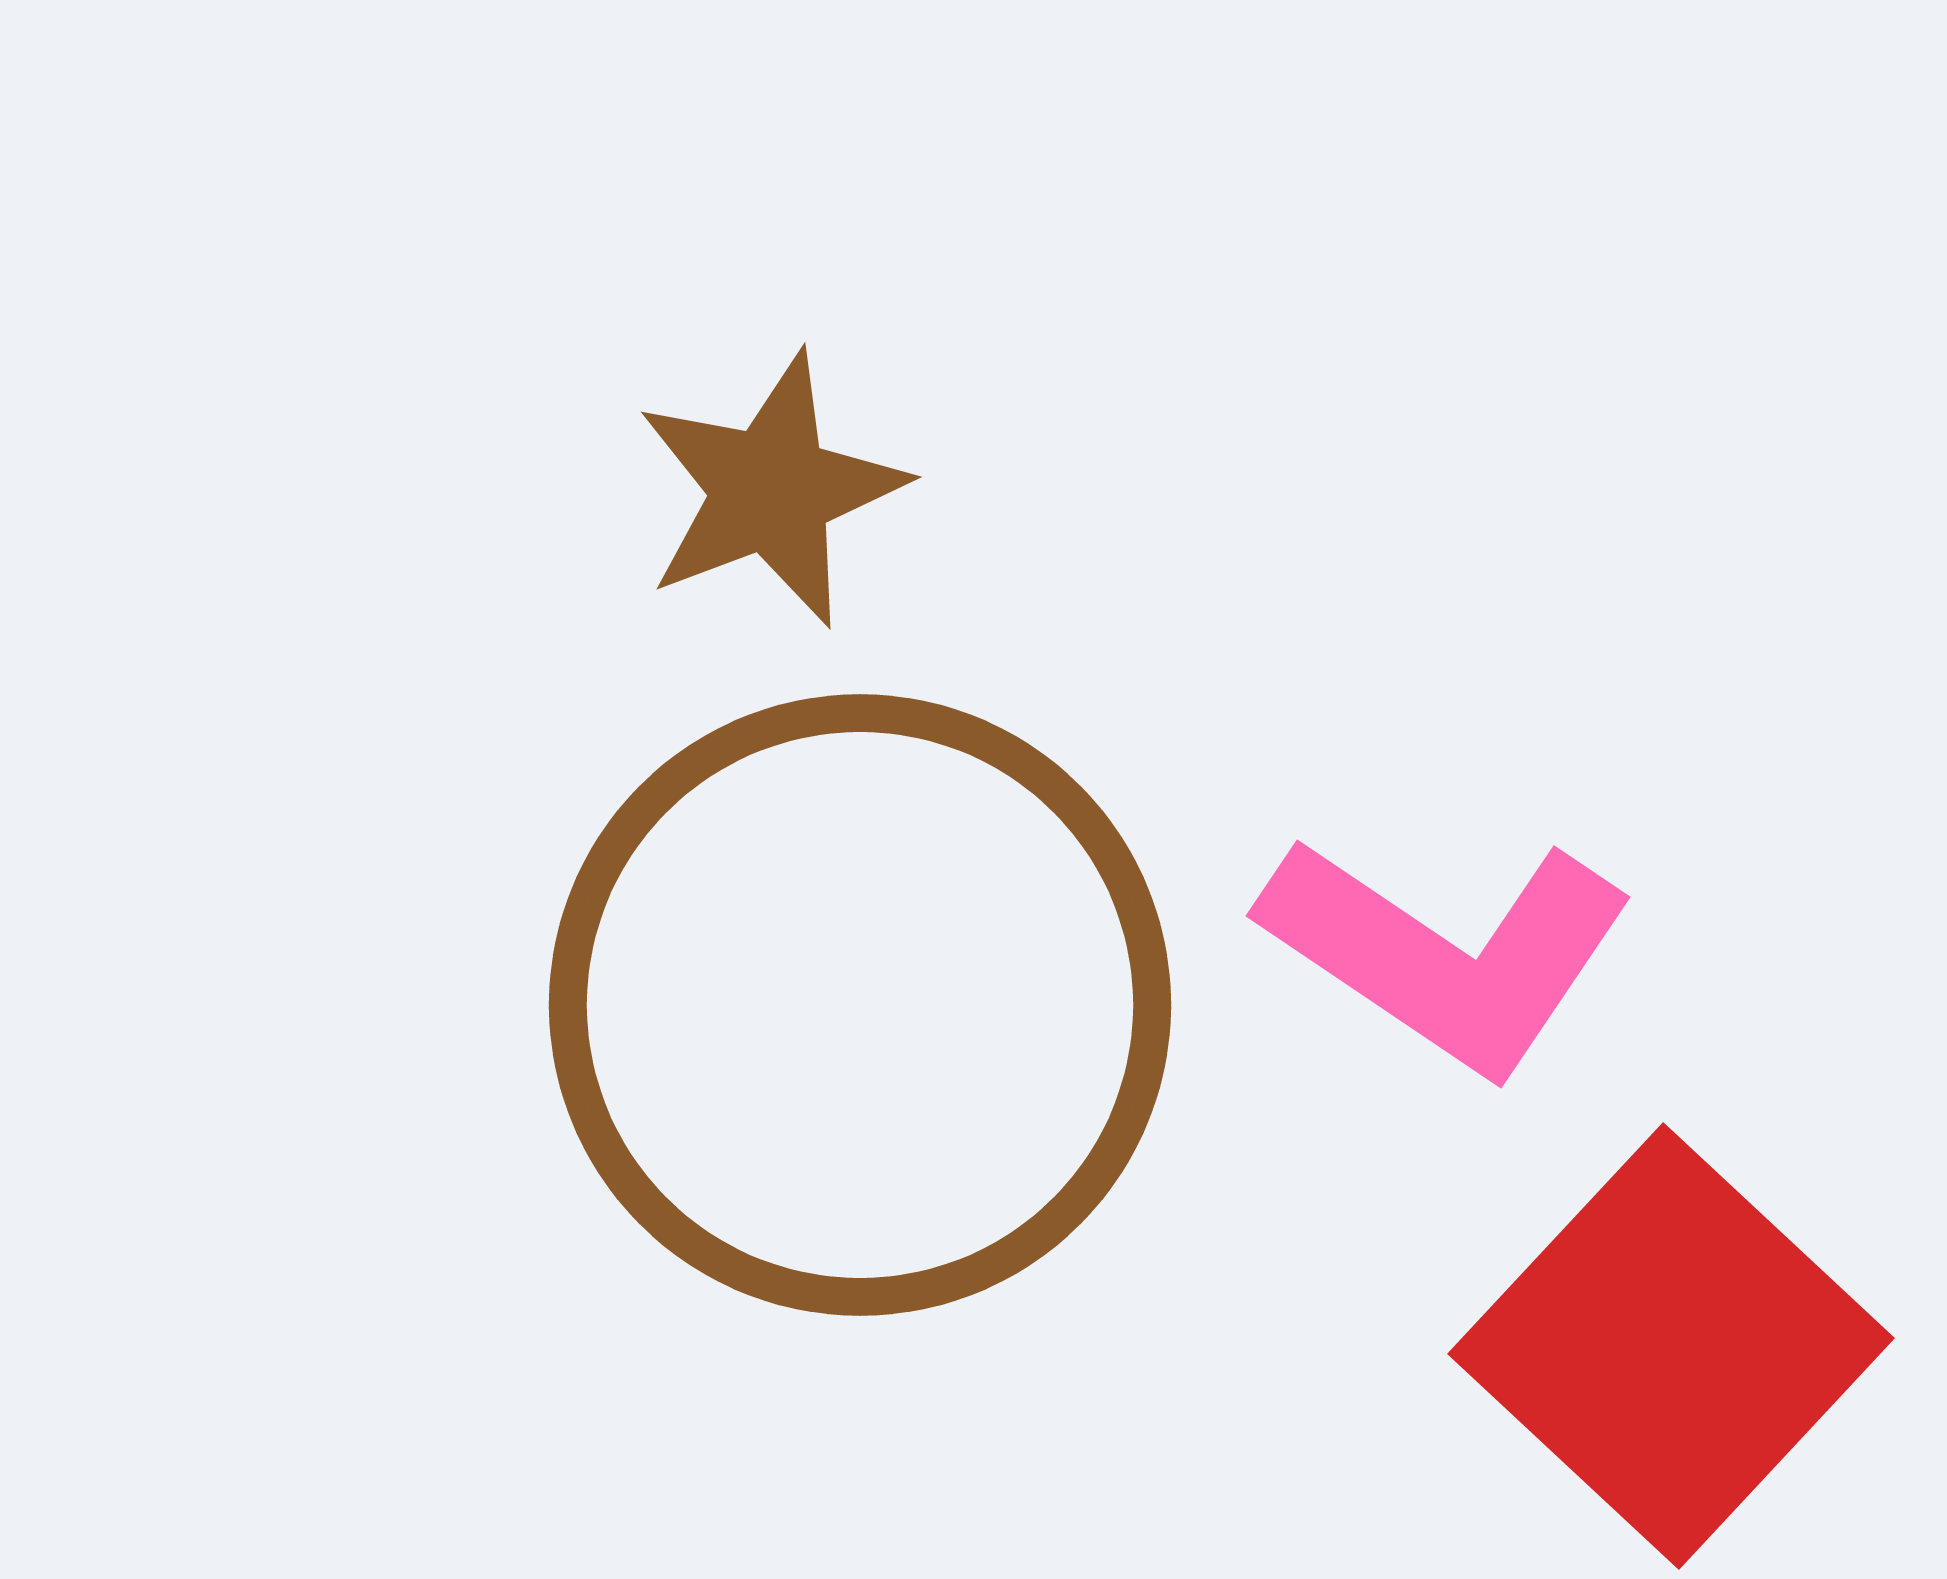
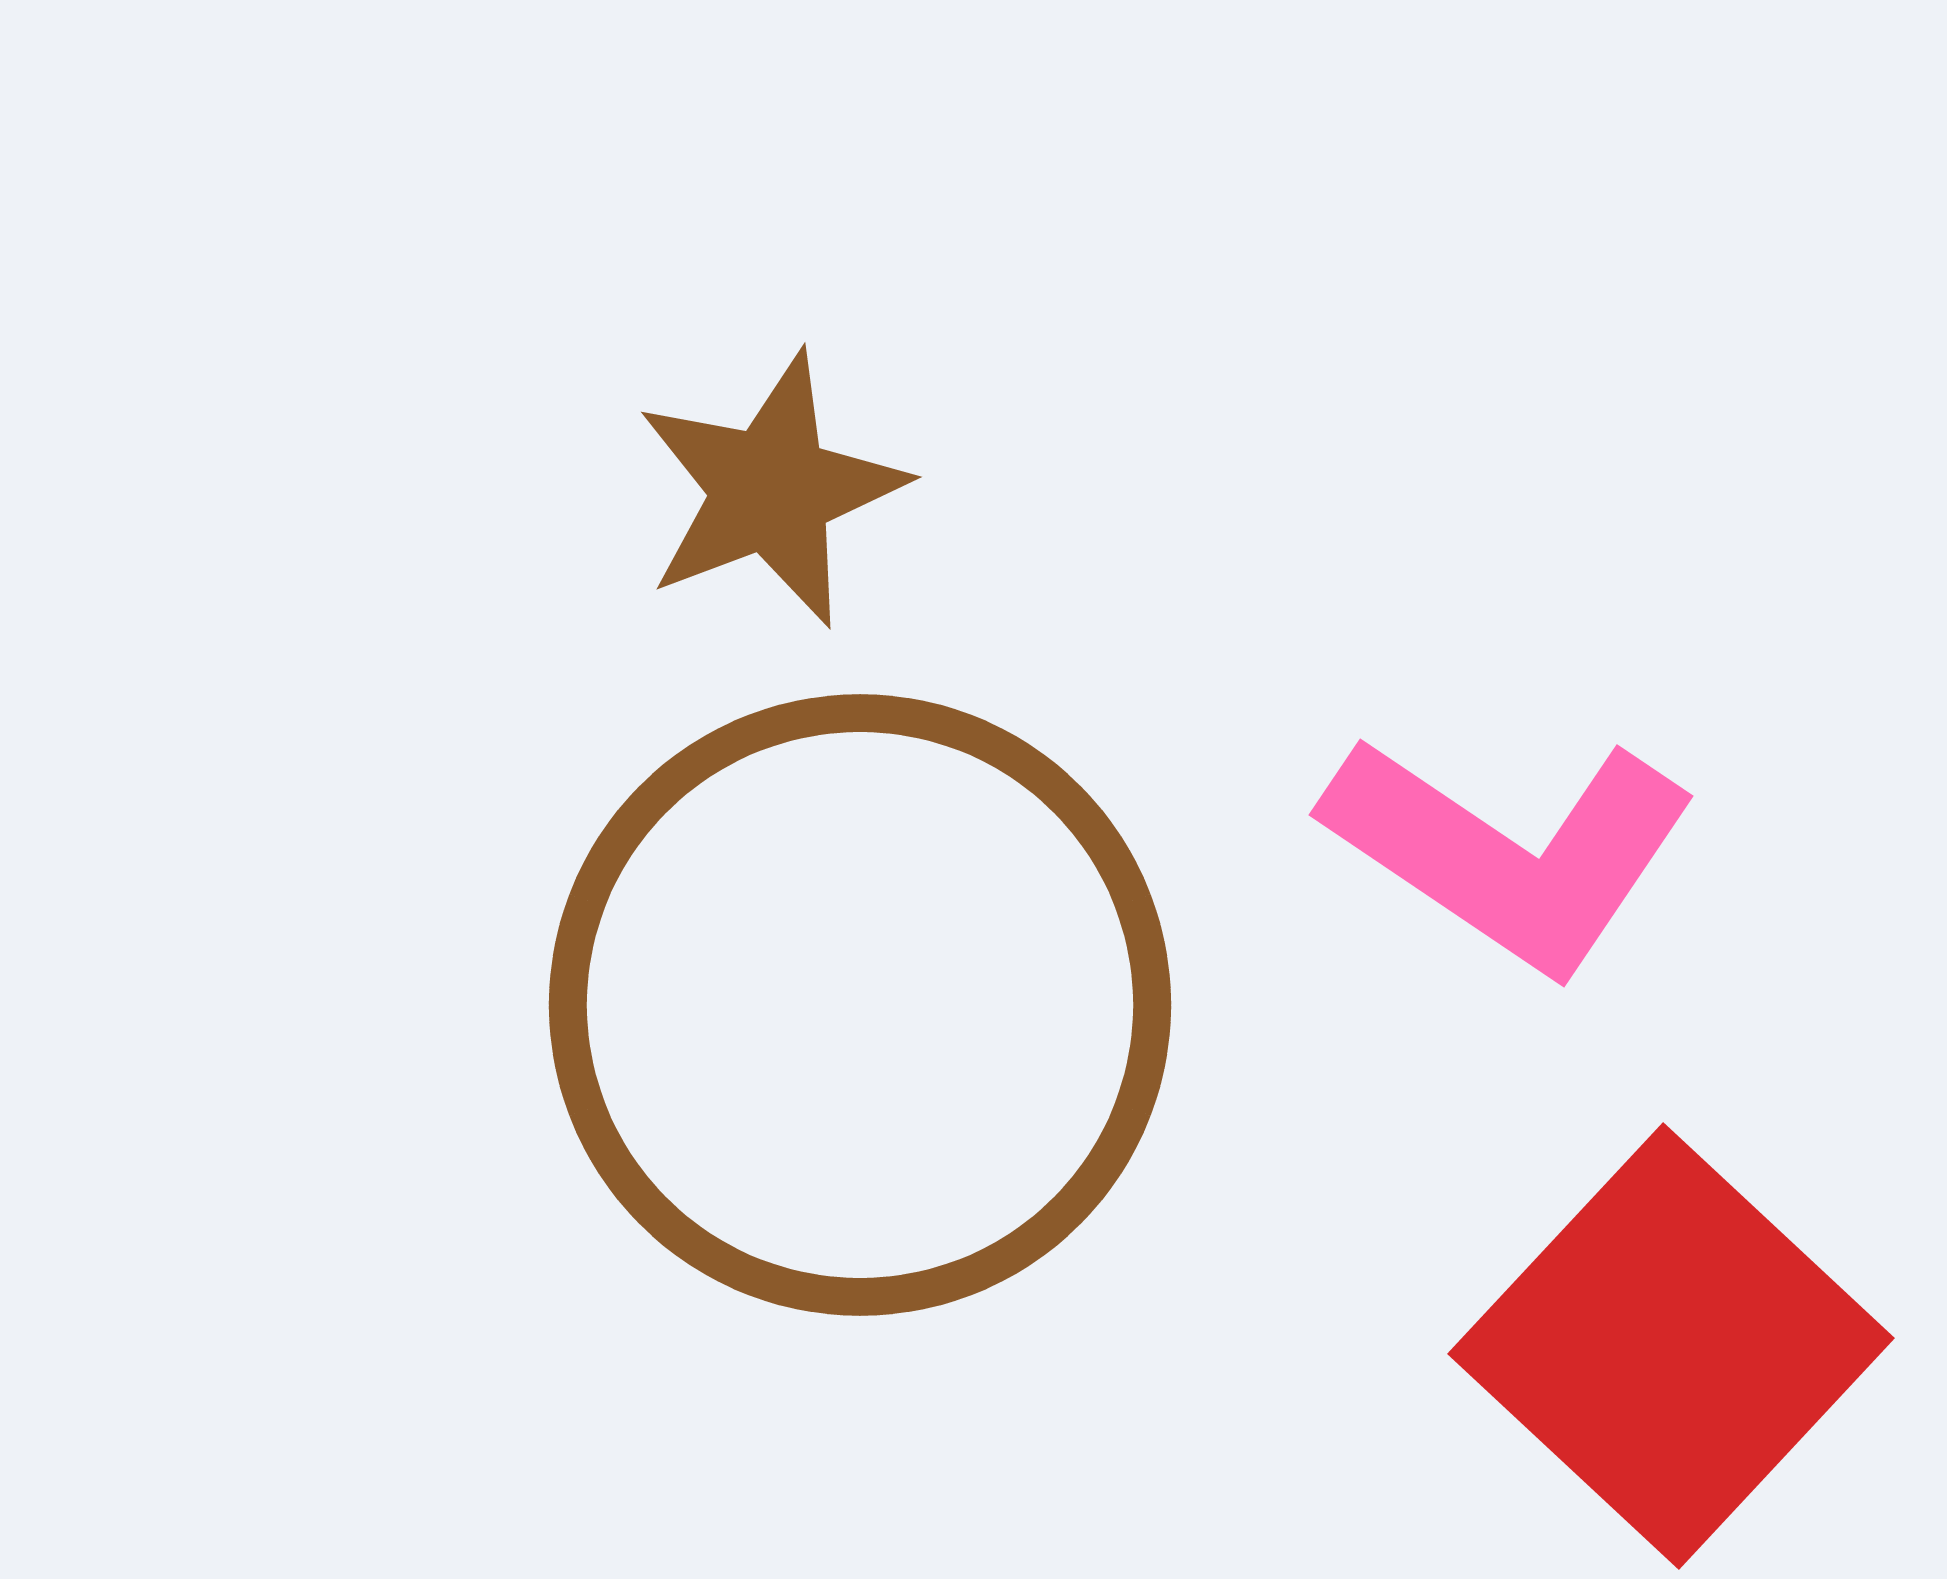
pink L-shape: moved 63 px right, 101 px up
